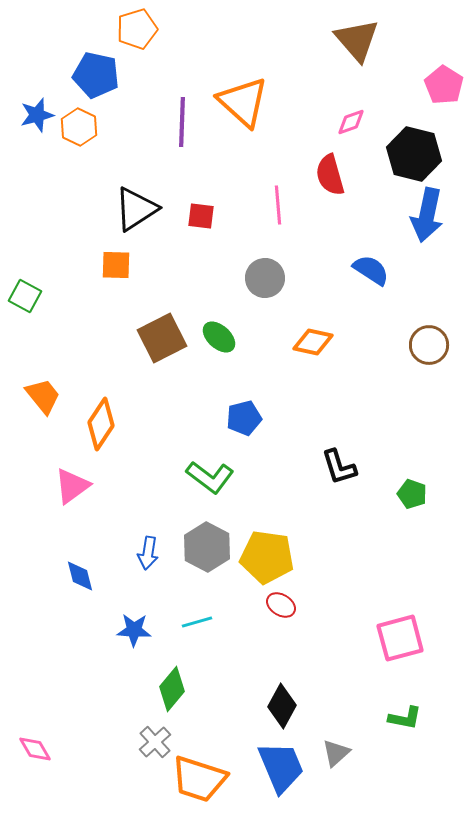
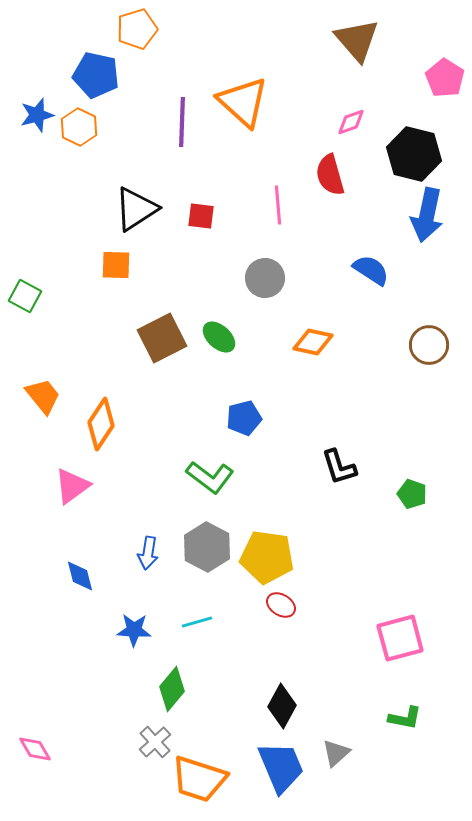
pink pentagon at (444, 85): moved 1 px right, 7 px up
